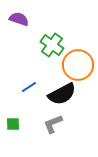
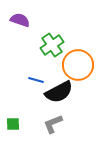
purple semicircle: moved 1 px right, 1 px down
green cross: rotated 20 degrees clockwise
blue line: moved 7 px right, 7 px up; rotated 49 degrees clockwise
black semicircle: moved 3 px left, 2 px up
